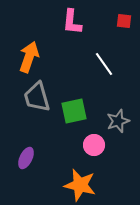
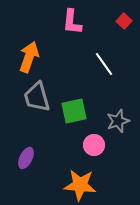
red square: rotated 35 degrees clockwise
orange star: rotated 8 degrees counterclockwise
